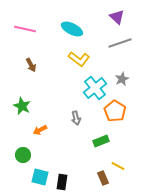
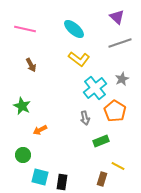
cyan ellipse: moved 2 px right; rotated 15 degrees clockwise
gray arrow: moved 9 px right
brown rectangle: moved 1 px left, 1 px down; rotated 40 degrees clockwise
